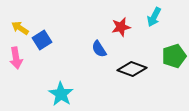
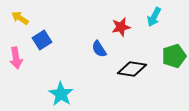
yellow arrow: moved 10 px up
black diamond: rotated 12 degrees counterclockwise
